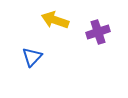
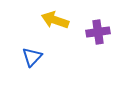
purple cross: rotated 10 degrees clockwise
